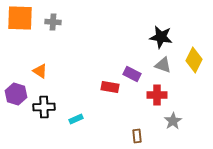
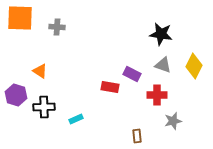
gray cross: moved 4 px right, 5 px down
black star: moved 3 px up
yellow diamond: moved 6 px down
purple hexagon: moved 1 px down
gray star: rotated 18 degrees clockwise
